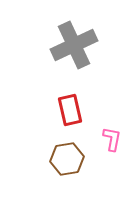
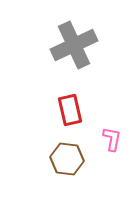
brown hexagon: rotated 16 degrees clockwise
